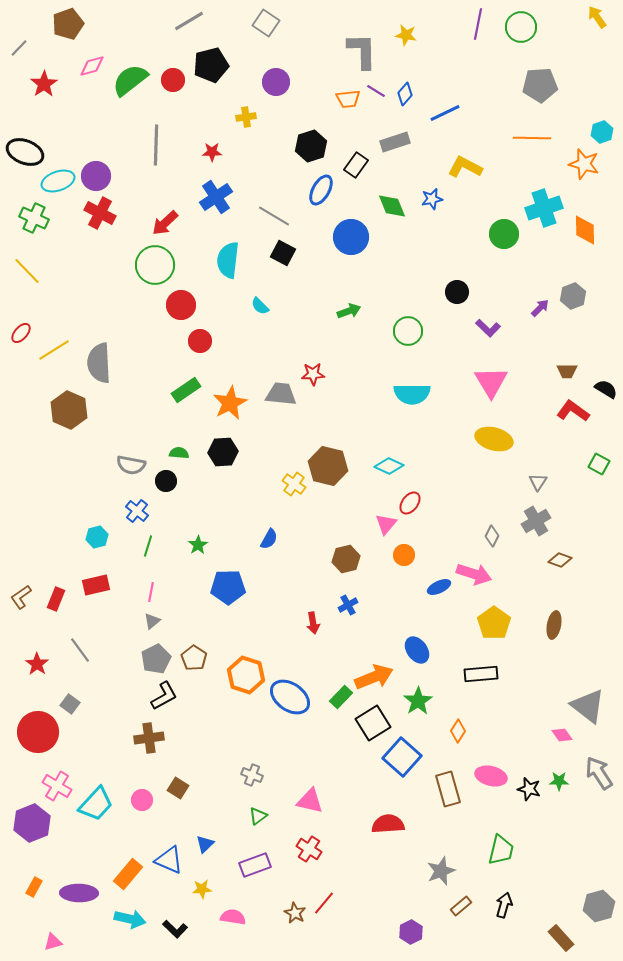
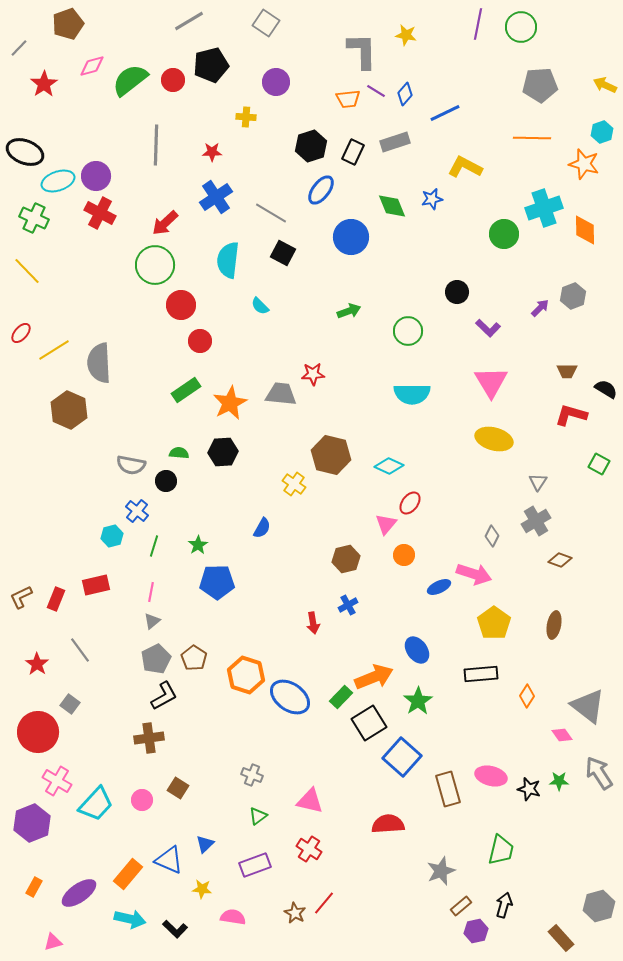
yellow arrow at (597, 17): moved 8 px right, 68 px down; rotated 30 degrees counterclockwise
yellow cross at (246, 117): rotated 12 degrees clockwise
black rectangle at (356, 165): moved 3 px left, 13 px up; rotated 10 degrees counterclockwise
blue ellipse at (321, 190): rotated 8 degrees clockwise
gray line at (274, 216): moved 3 px left, 3 px up
red L-shape at (573, 411): moved 2 px left, 4 px down; rotated 20 degrees counterclockwise
brown hexagon at (328, 466): moved 3 px right, 11 px up
cyan hexagon at (97, 537): moved 15 px right, 1 px up
blue semicircle at (269, 539): moved 7 px left, 11 px up
green line at (148, 546): moved 6 px right
blue pentagon at (228, 587): moved 11 px left, 5 px up
brown L-shape at (21, 597): rotated 10 degrees clockwise
black square at (373, 723): moved 4 px left
orange diamond at (458, 731): moved 69 px right, 35 px up
pink cross at (57, 786): moved 5 px up
yellow star at (202, 889): rotated 12 degrees clockwise
purple ellipse at (79, 893): rotated 36 degrees counterclockwise
purple hexagon at (411, 932): moved 65 px right, 1 px up; rotated 15 degrees clockwise
